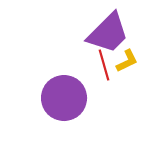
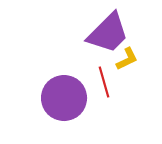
yellow L-shape: moved 2 px up
red line: moved 17 px down
